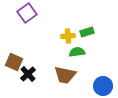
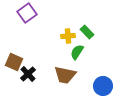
green rectangle: rotated 64 degrees clockwise
green semicircle: rotated 49 degrees counterclockwise
